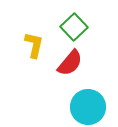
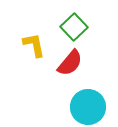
yellow L-shape: rotated 24 degrees counterclockwise
